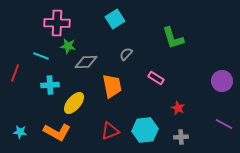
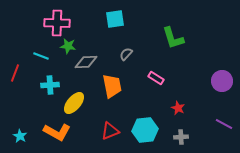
cyan square: rotated 24 degrees clockwise
cyan star: moved 4 px down; rotated 24 degrees clockwise
